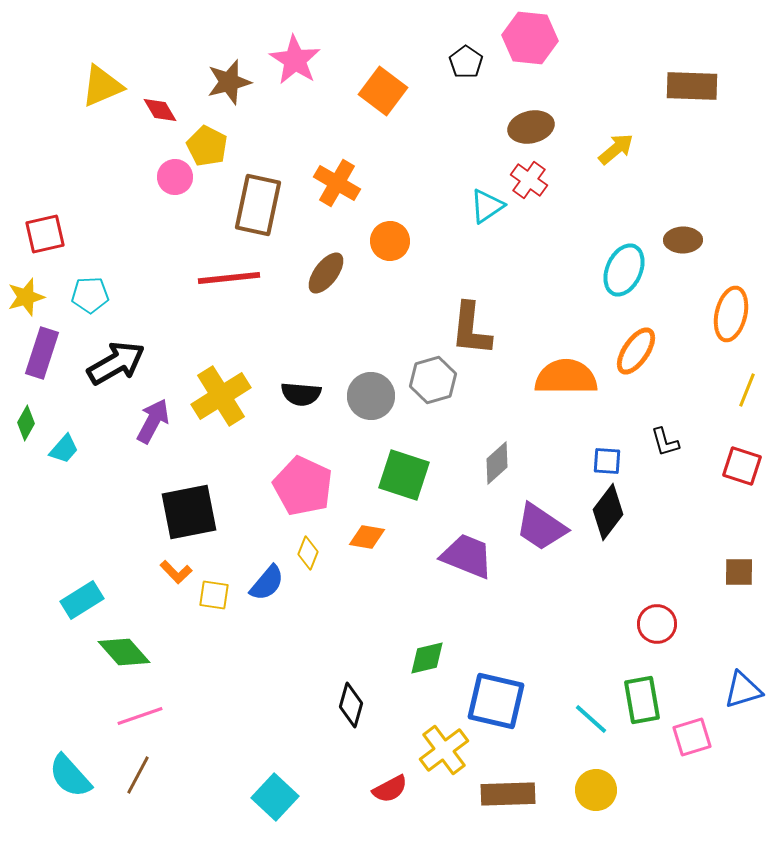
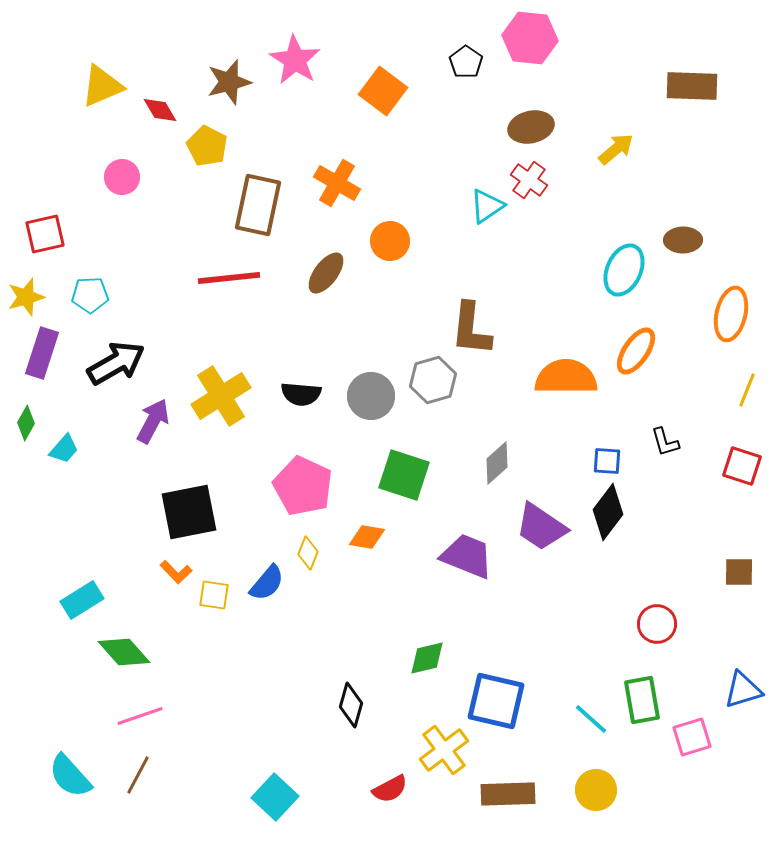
pink circle at (175, 177): moved 53 px left
